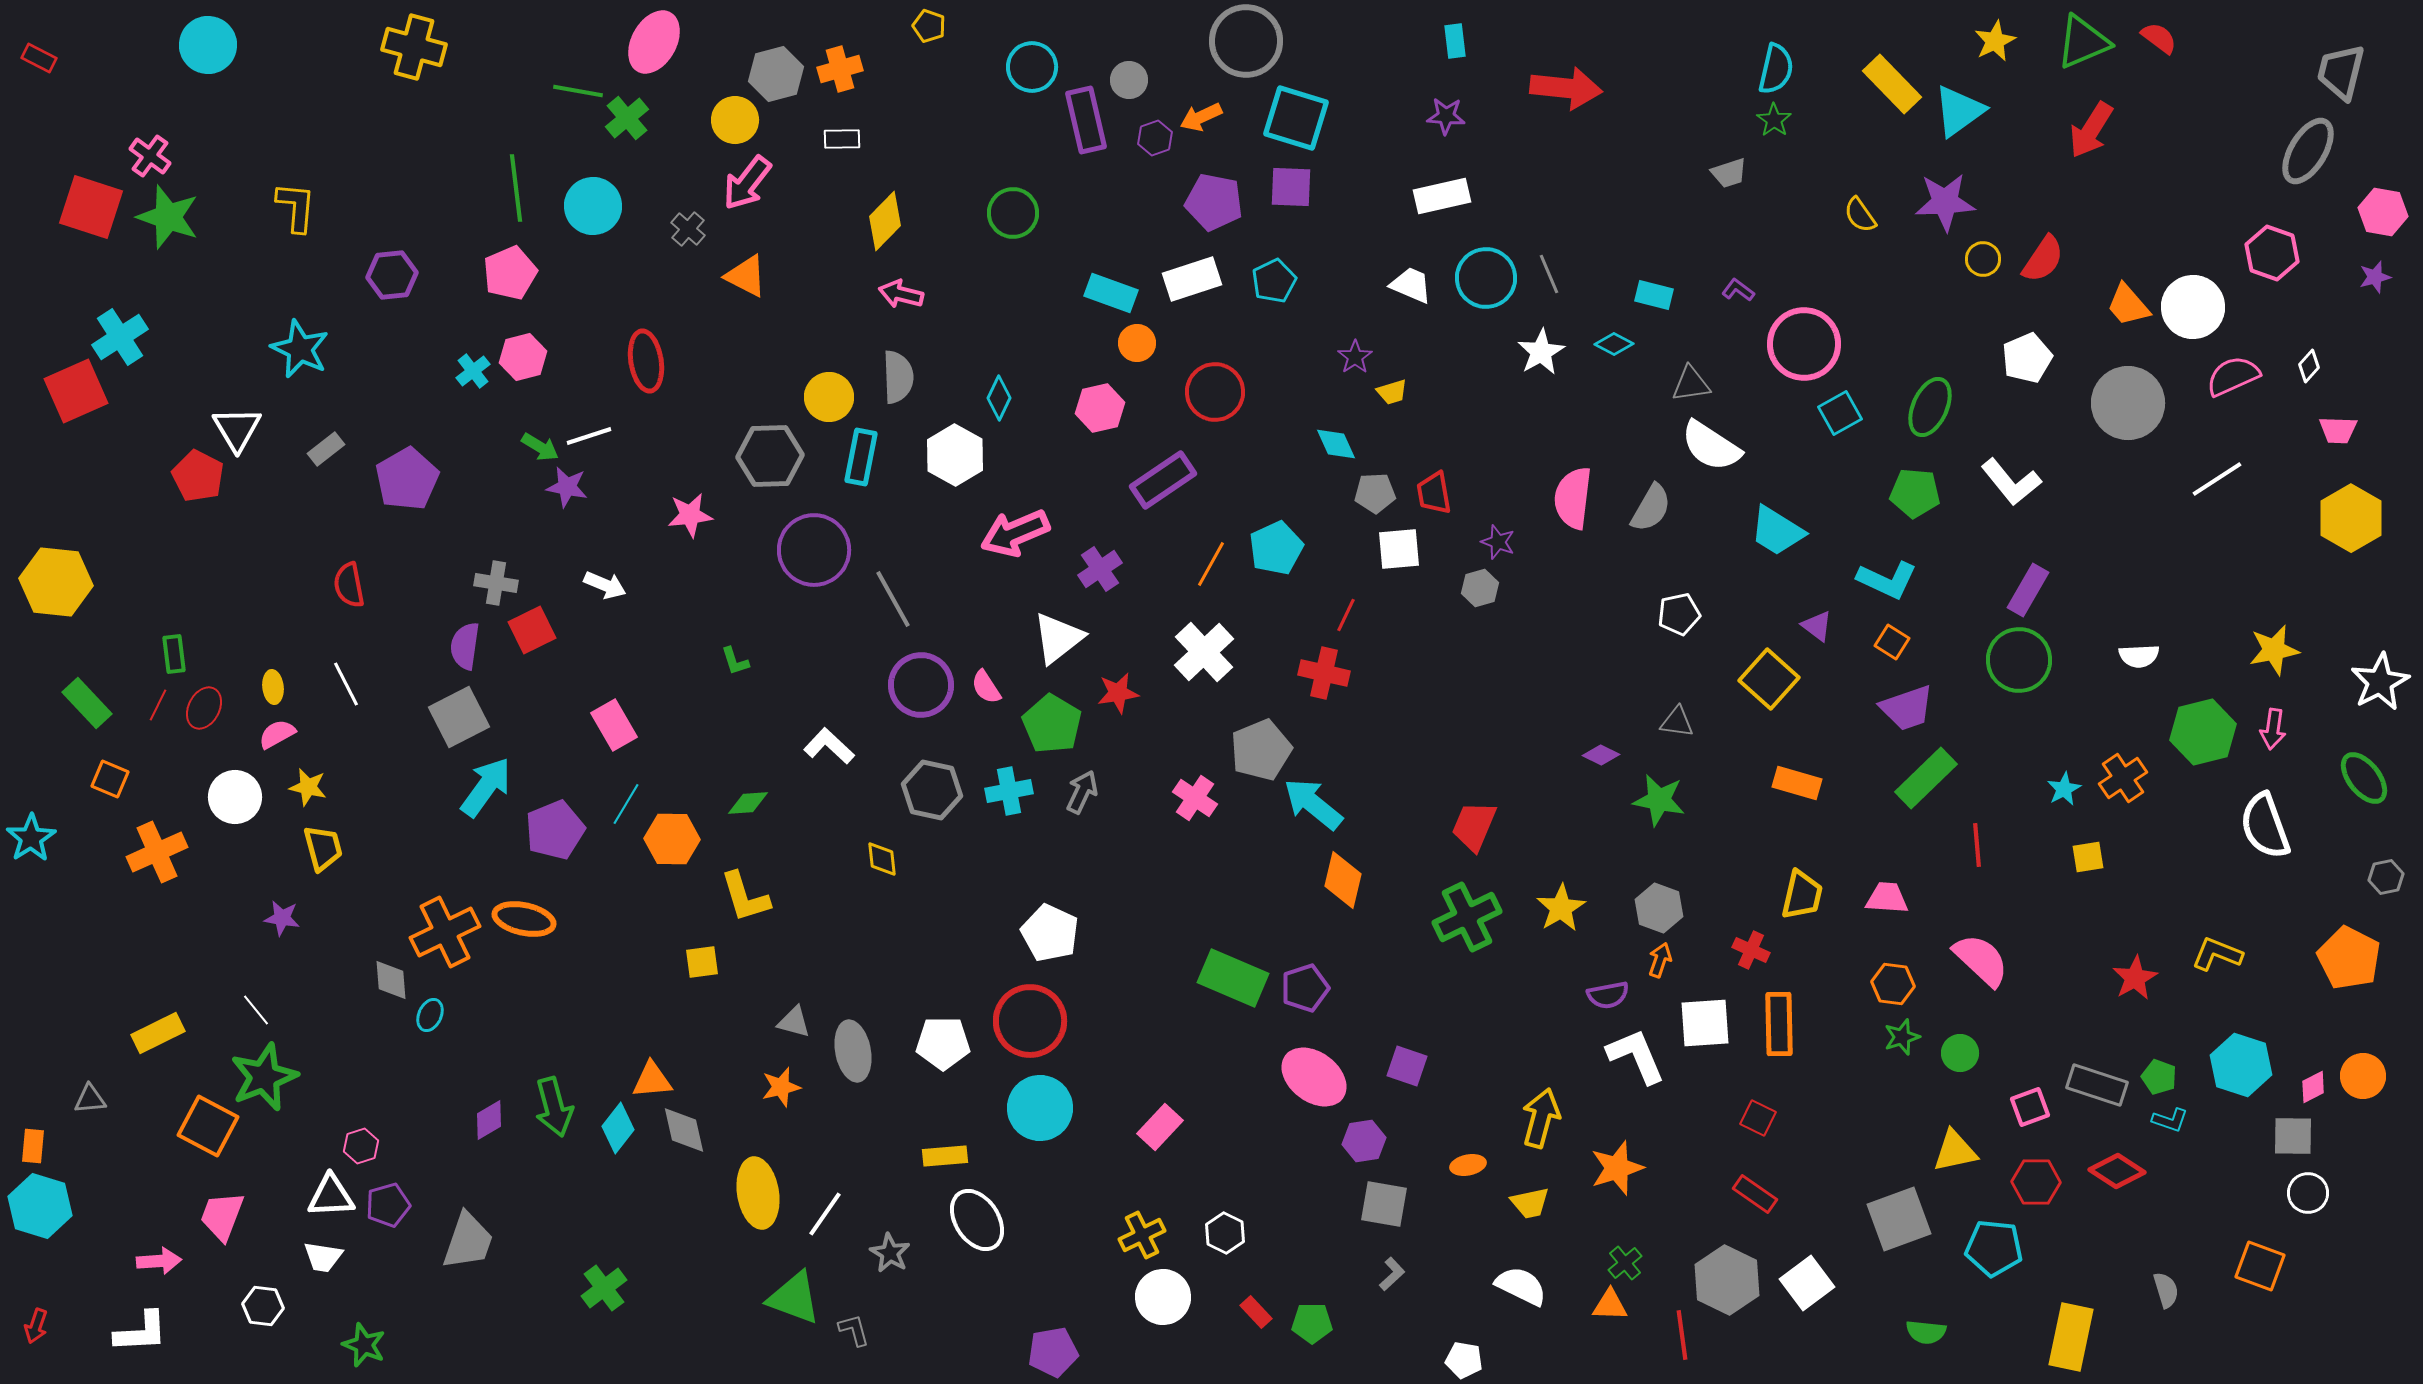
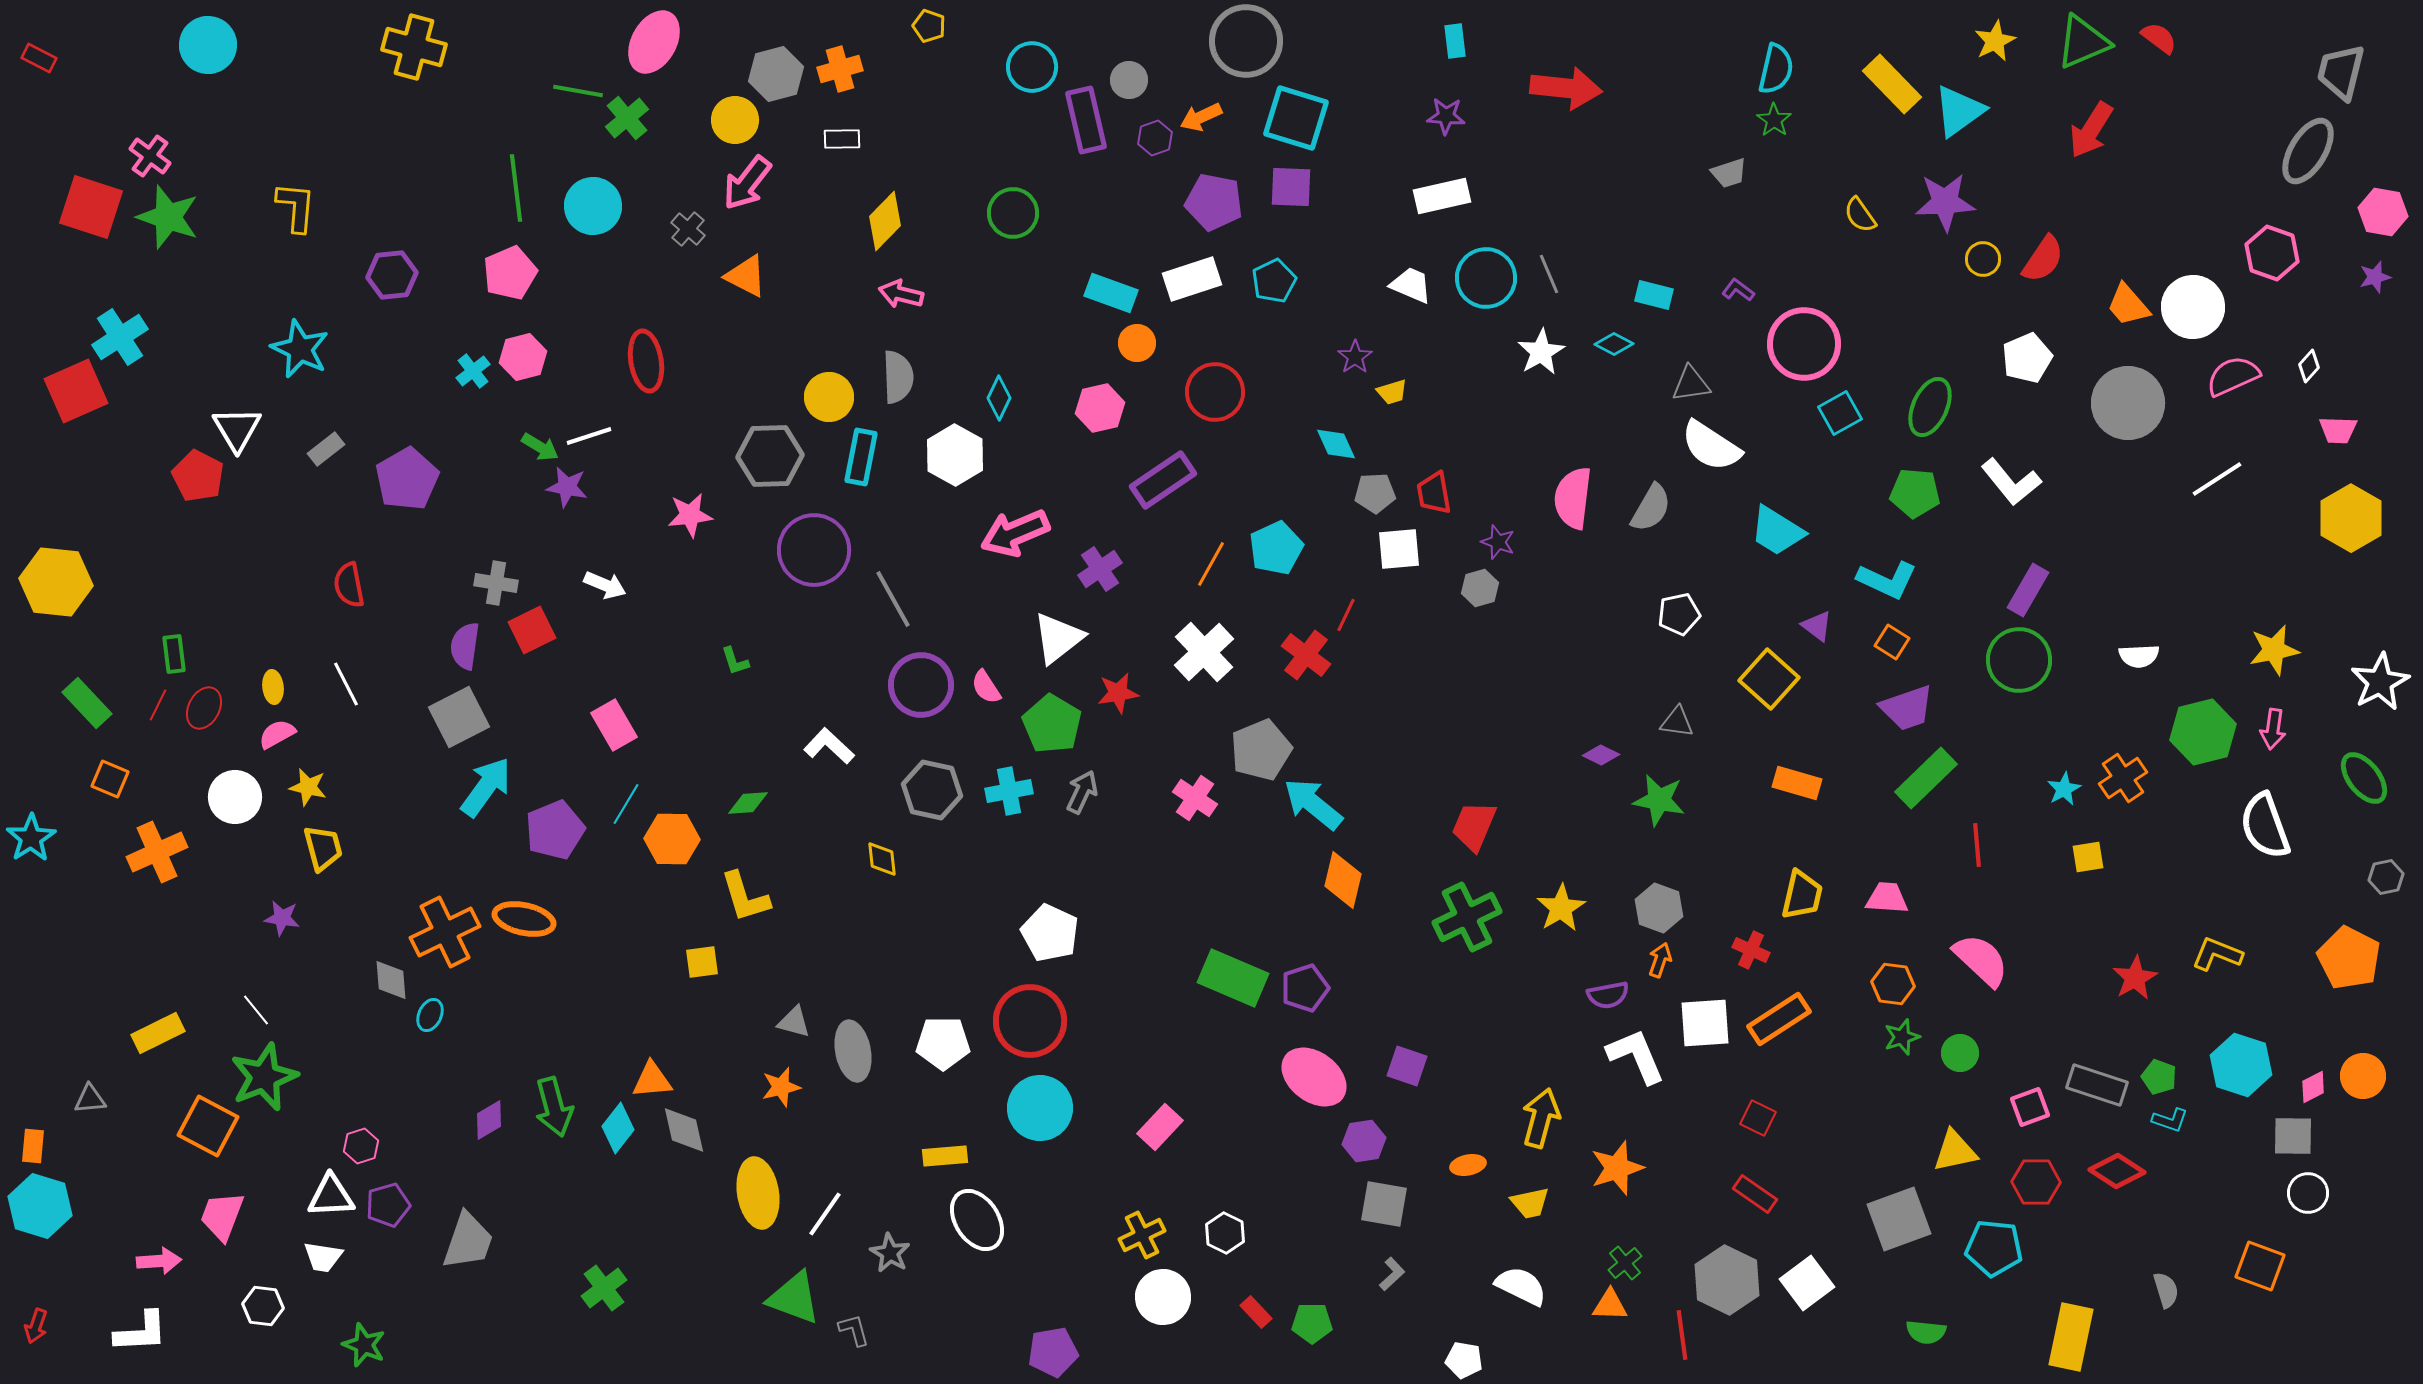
red cross at (1324, 673): moved 18 px left, 18 px up; rotated 24 degrees clockwise
orange rectangle at (1779, 1024): moved 5 px up; rotated 58 degrees clockwise
